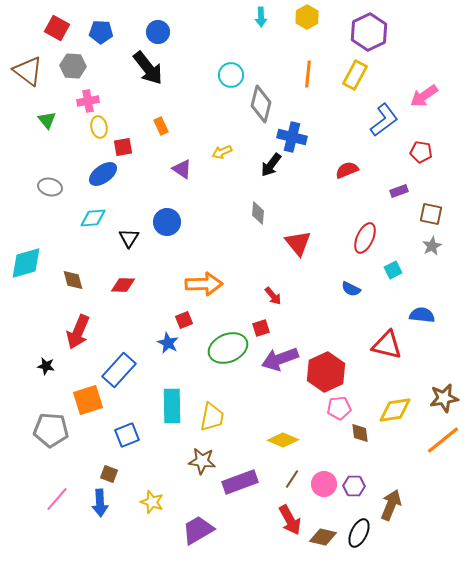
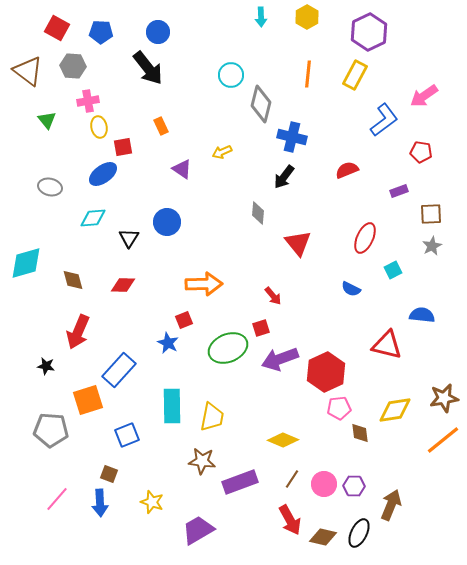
black arrow at (271, 165): moved 13 px right, 12 px down
brown square at (431, 214): rotated 15 degrees counterclockwise
